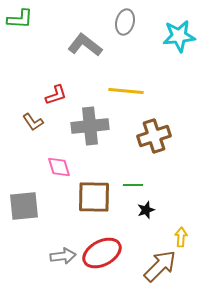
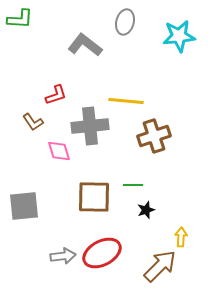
yellow line: moved 10 px down
pink diamond: moved 16 px up
